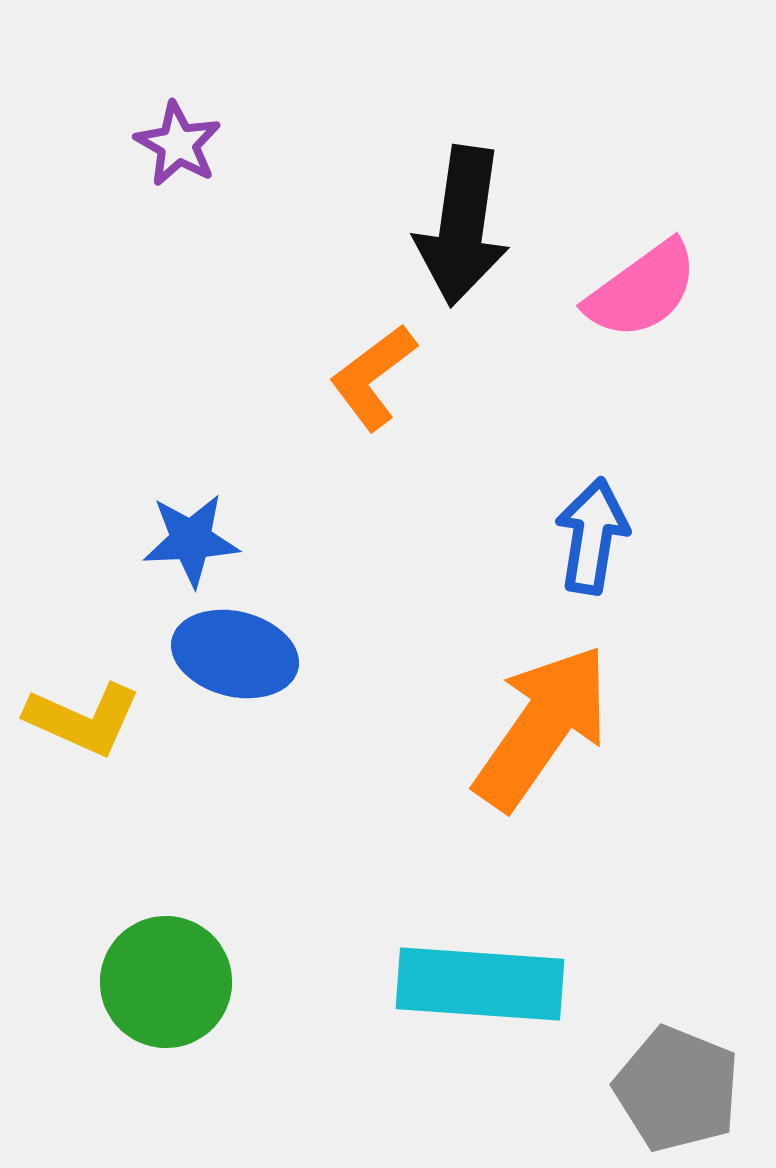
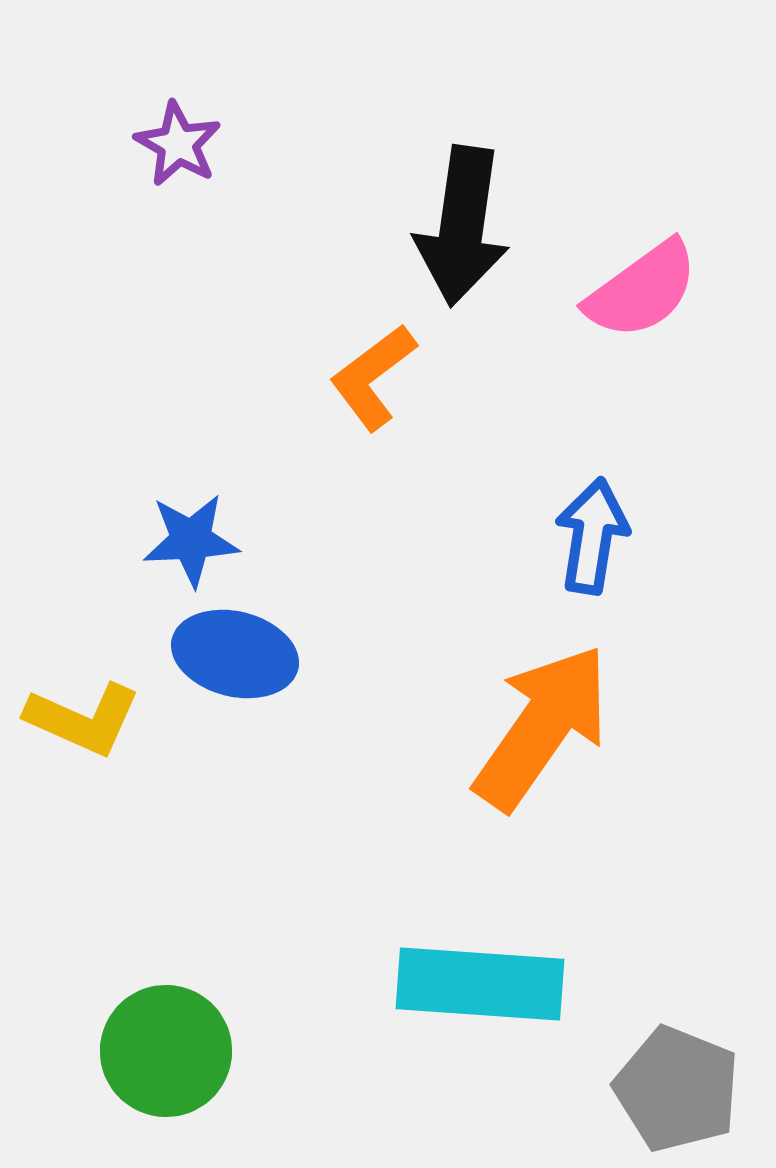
green circle: moved 69 px down
